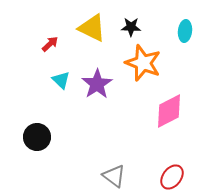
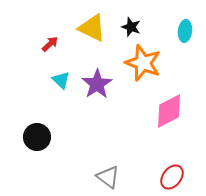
black star: rotated 18 degrees clockwise
gray triangle: moved 6 px left, 1 px down
